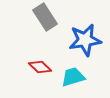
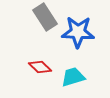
blue star: moved 7 px left, 8 px up; rotated 12 degrees clockwise
